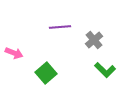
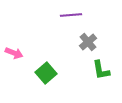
purple line: moved 11 px right, 12 px up
gray cross: moved 6 px left, 2 px down
green L-shape: moved 4 px left; rotated 35 degrees clockwise
